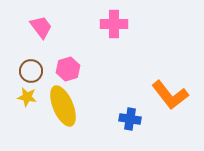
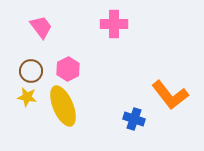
pink hexagon: rotated 10 degrees counterclockwise
blue cross: moved 4 px right; rotated 10 degrees clockwise
